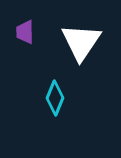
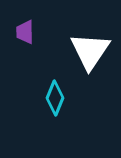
white triangle: moved 9 px right, 9 px down
